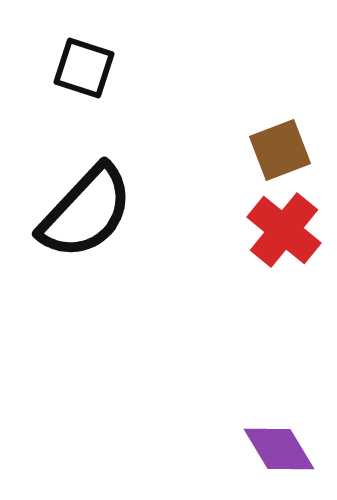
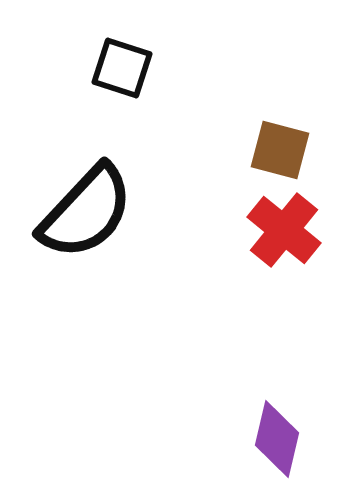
black square: moved 38 px right
brown square: rotated 36 degrees clockwise
purple diamond: moved 2 px left, 10 px up; rotated 44 degrees clockwise
